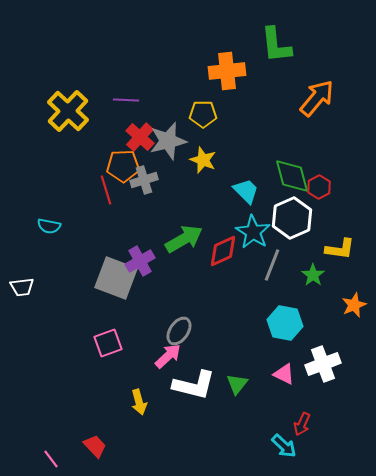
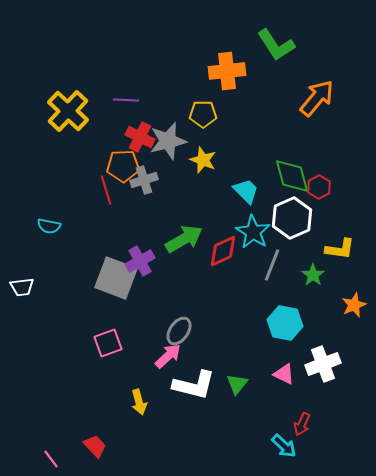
green L-shape: rotated 27 degrees counterclockwise
red cross: rotated 16 degrees counterclockwise
